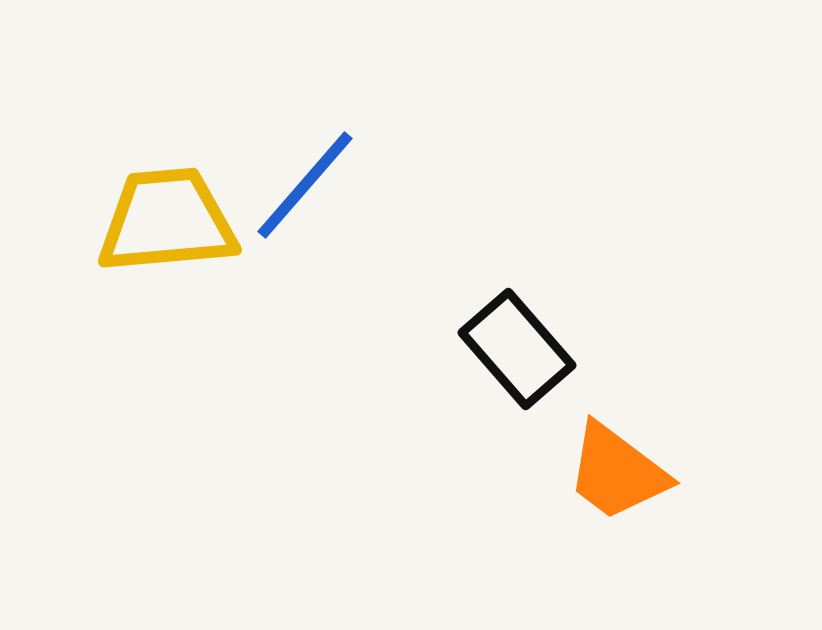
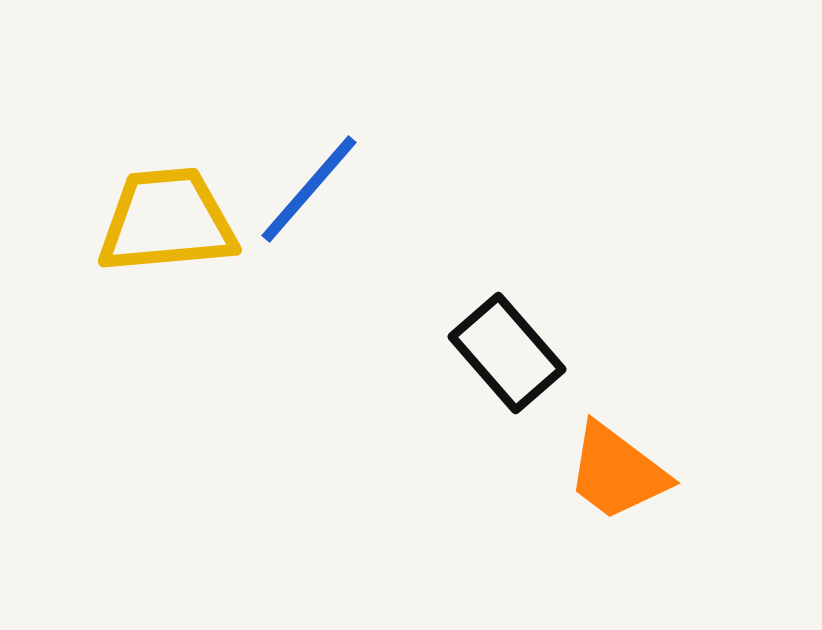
blue line: moved 4 px right, 4 px down
black rectangle: moved 10 px left, 4 px down
